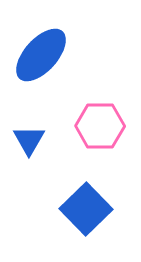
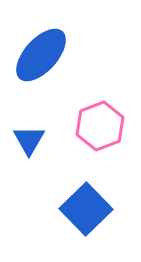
pink hexagon: rotated 21 degrees counterclockwise
